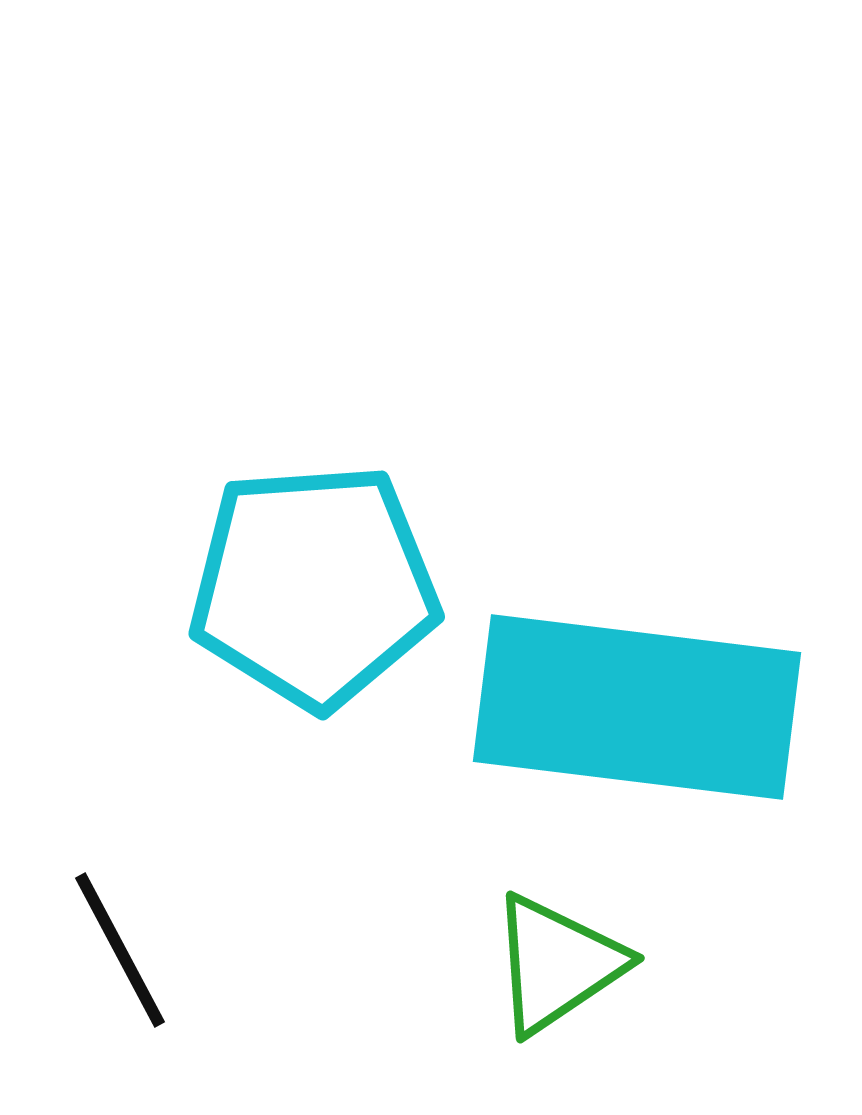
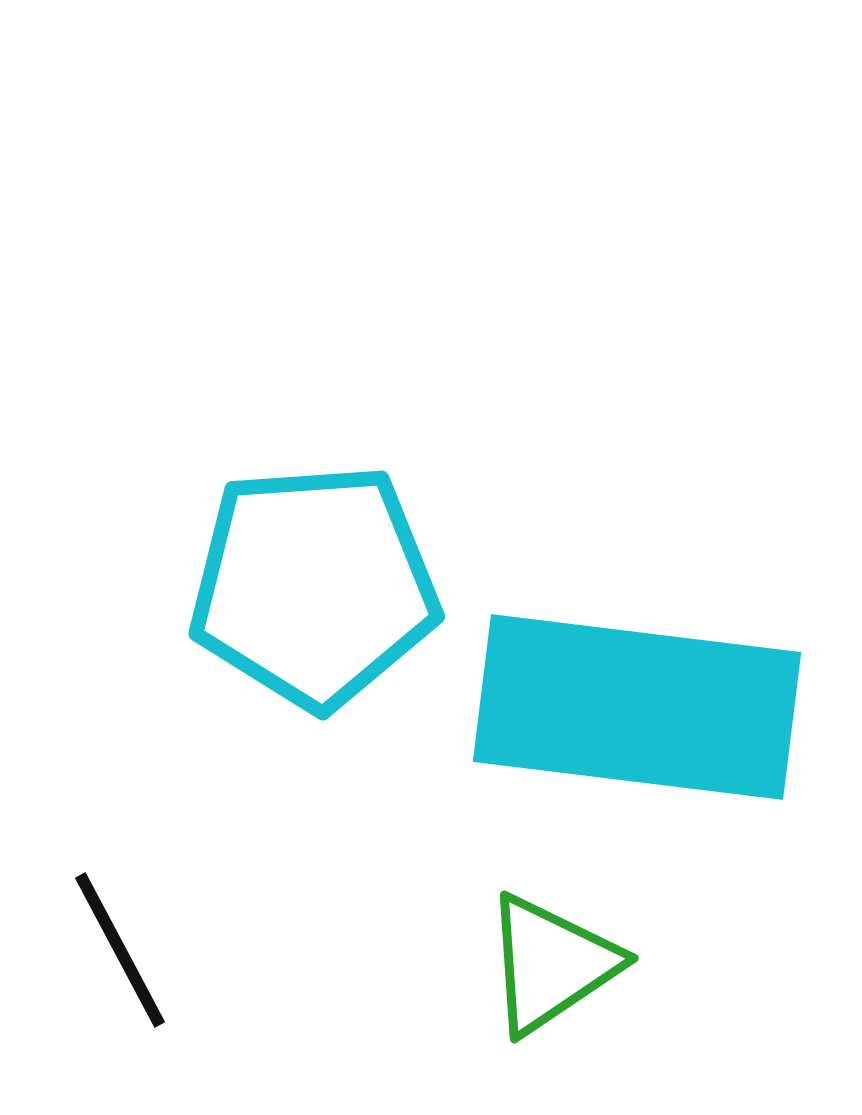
green triangle: moved 6 px left
